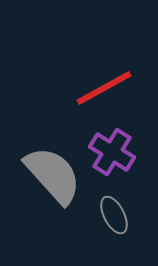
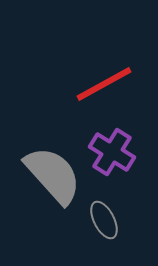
red line: moved 4 px up
gray ellipse: moved 10 px left, 5 px down
